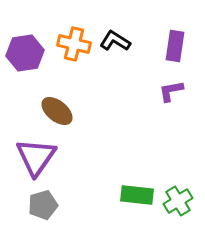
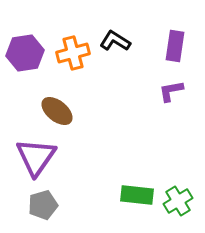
orange cross: moved 1 px left, 9 px down; rotated 28 degrees counterclockwise
